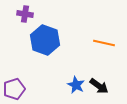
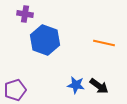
blue star: rotated 18 degrees counterclockwise
purple pentagon: moved 1 px right, 1 px down
